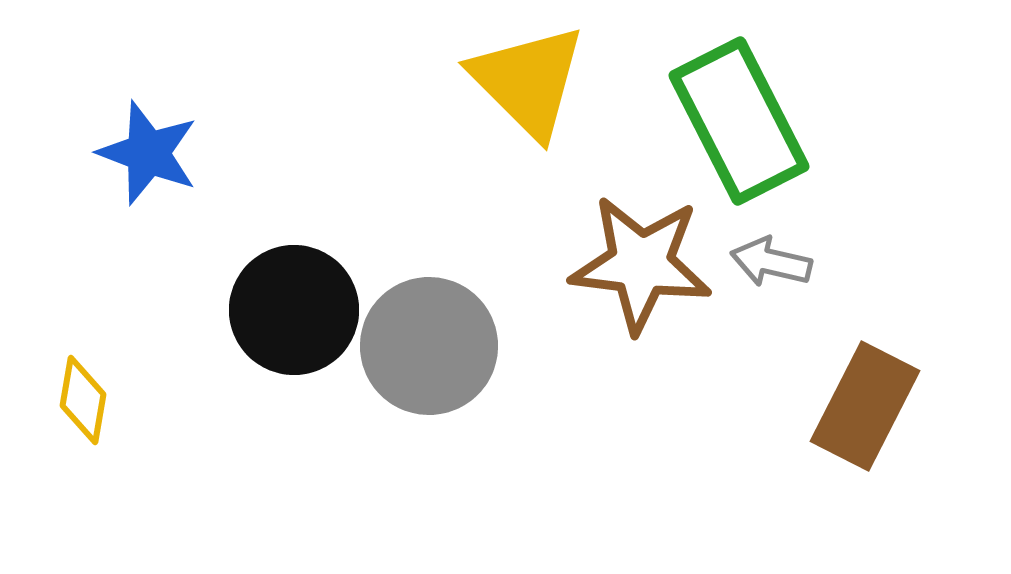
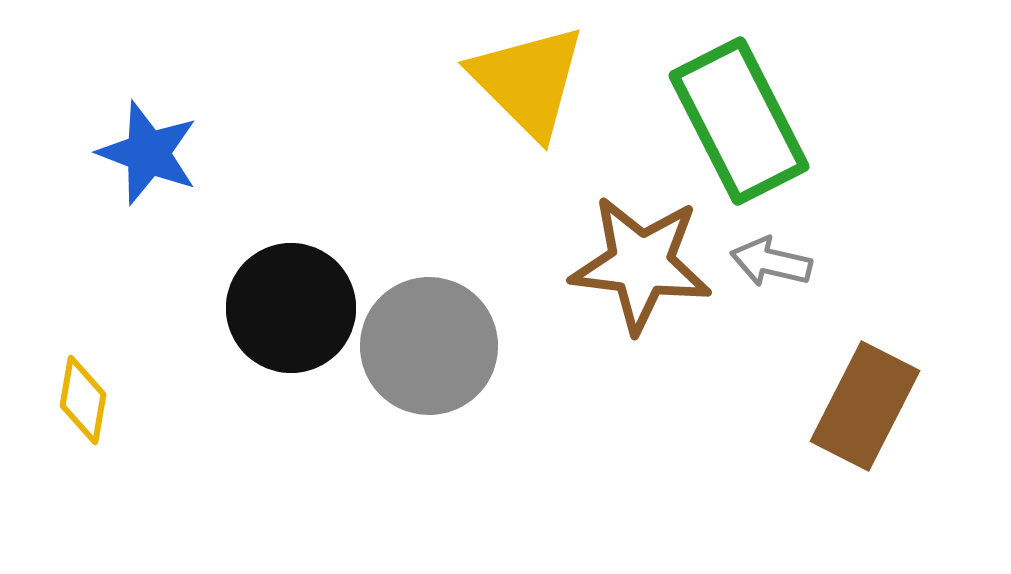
black circle: moved 3 px left, 2 px up
